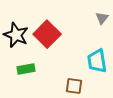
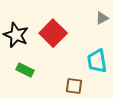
gray triangle: rotated 24 degrees clockwise
red square: moved 6 px right, 1 px up
green rectangle: moved 1 px left, 1 px down; rotated 36 degrees clockwise
